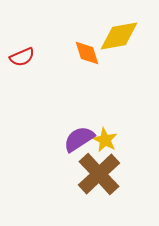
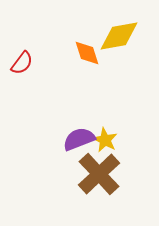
red semicircle: moved 6 px down; rotated 30 degrees counterclockwise
purple semicircle: rotated 12 degrees clockwise
